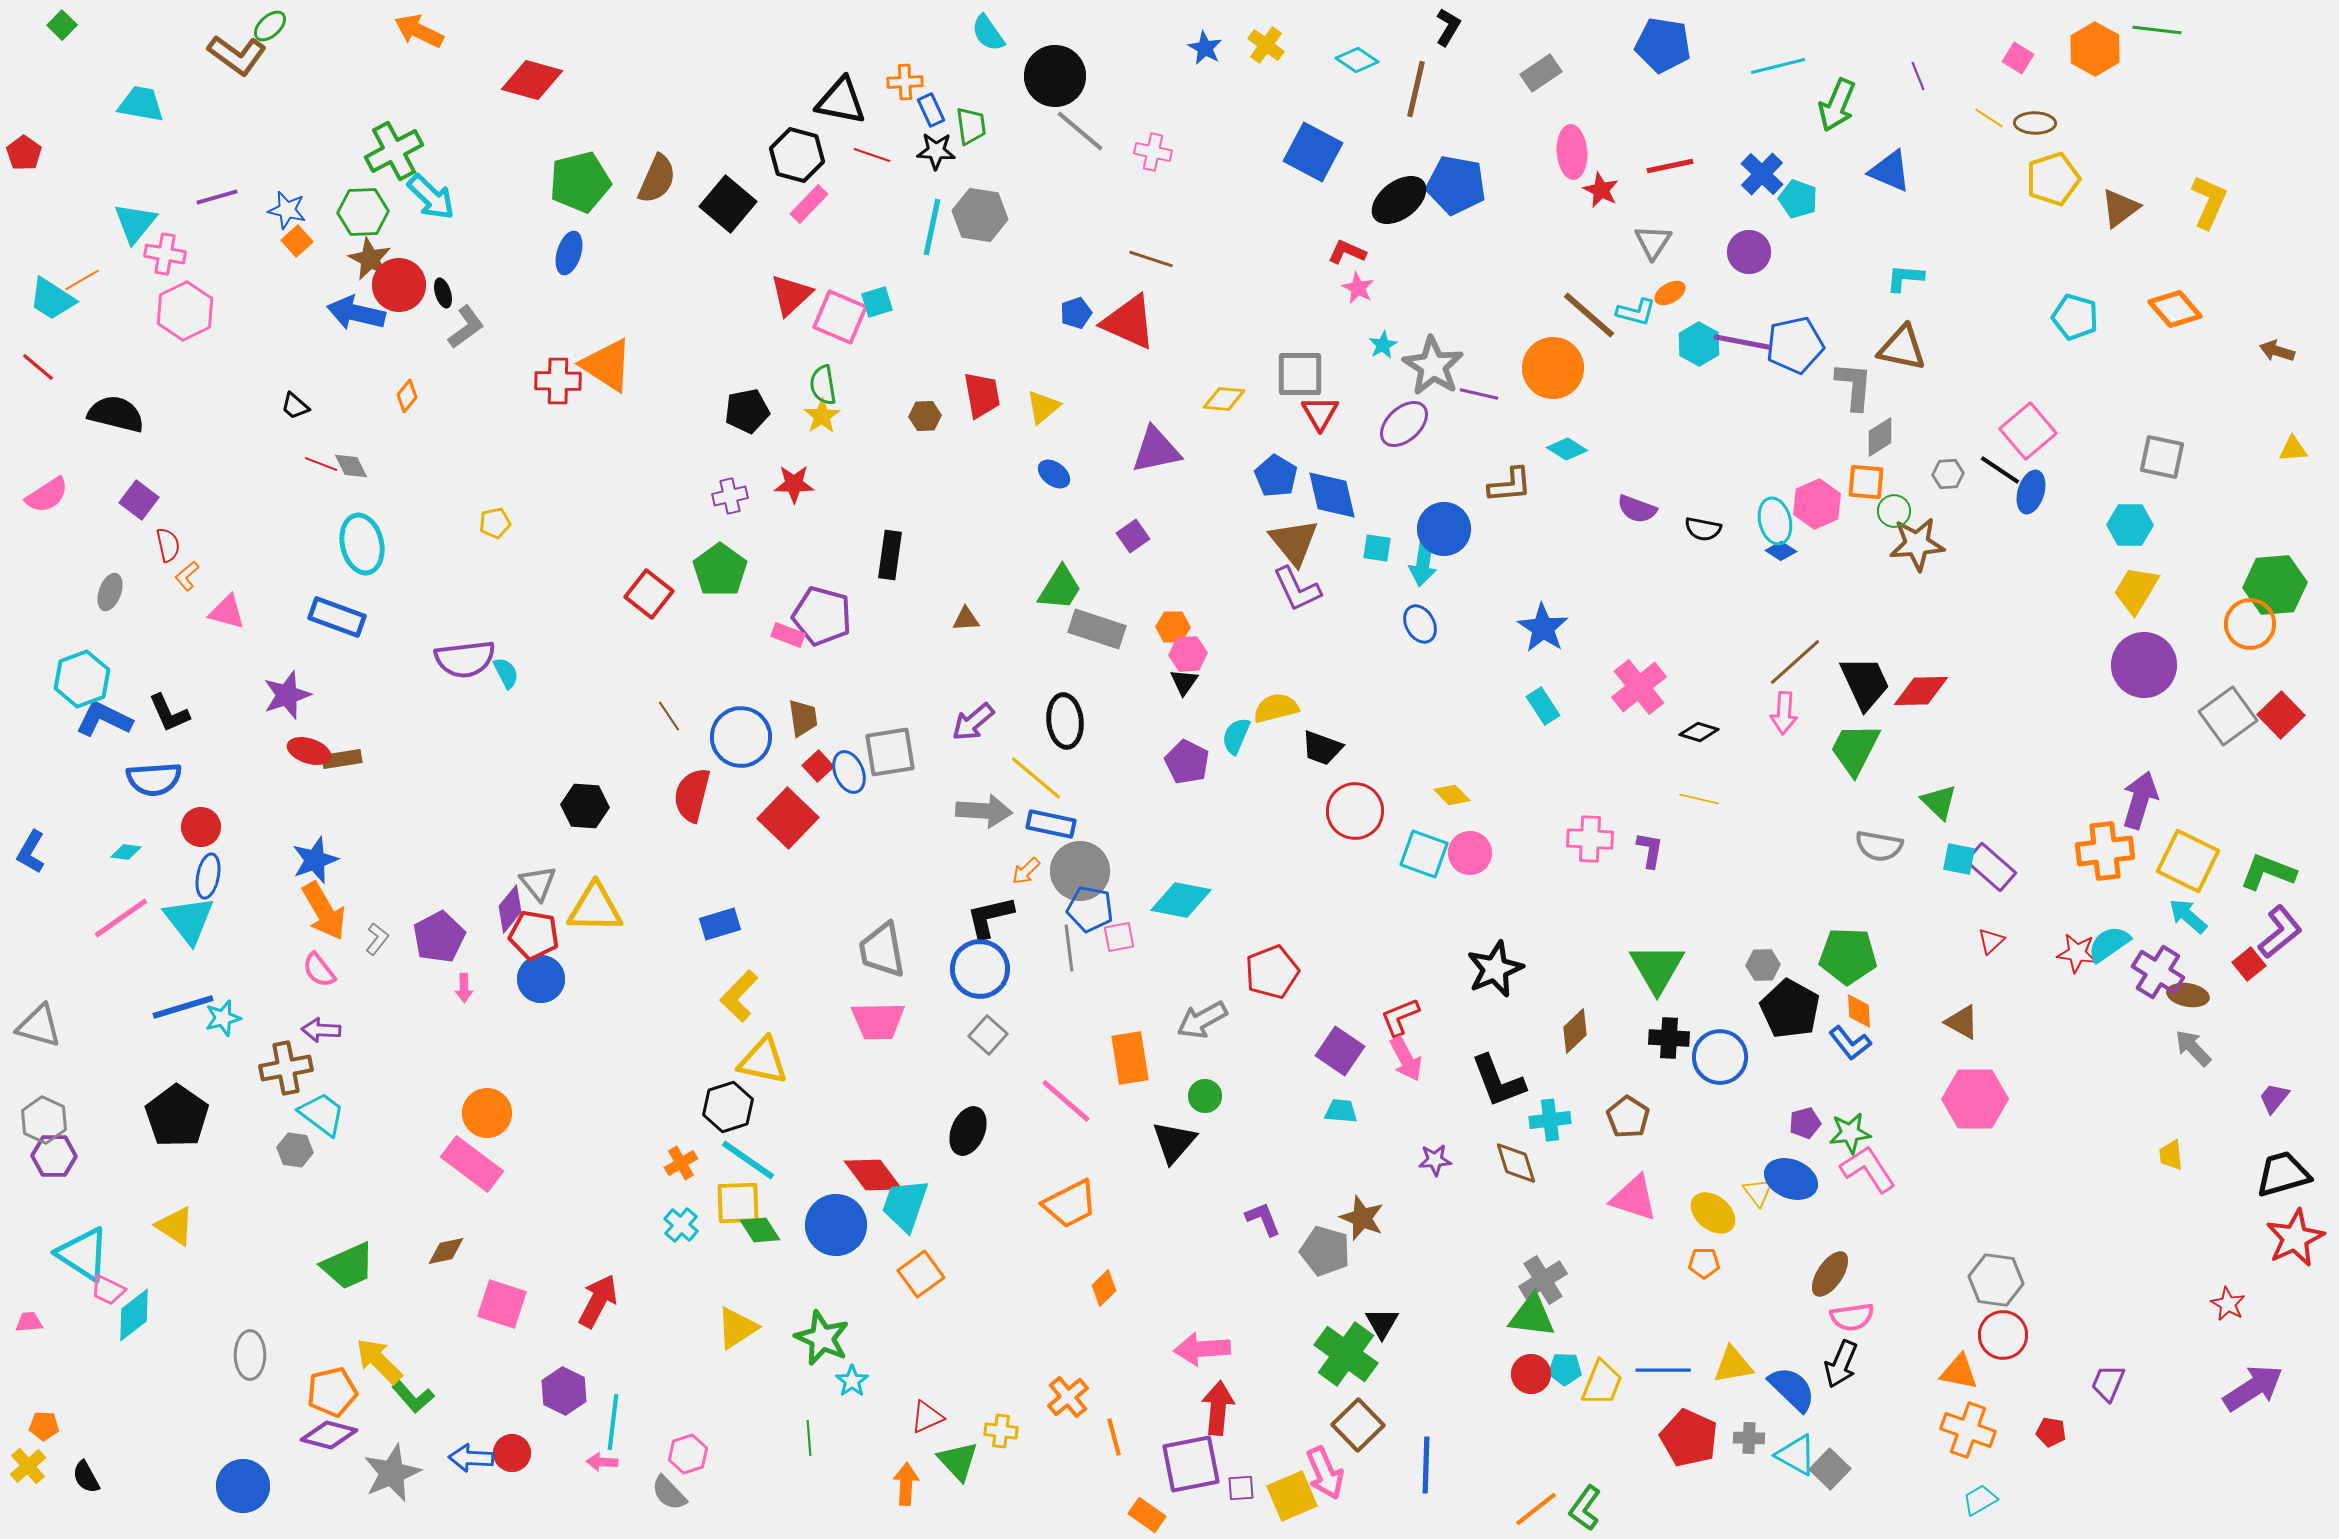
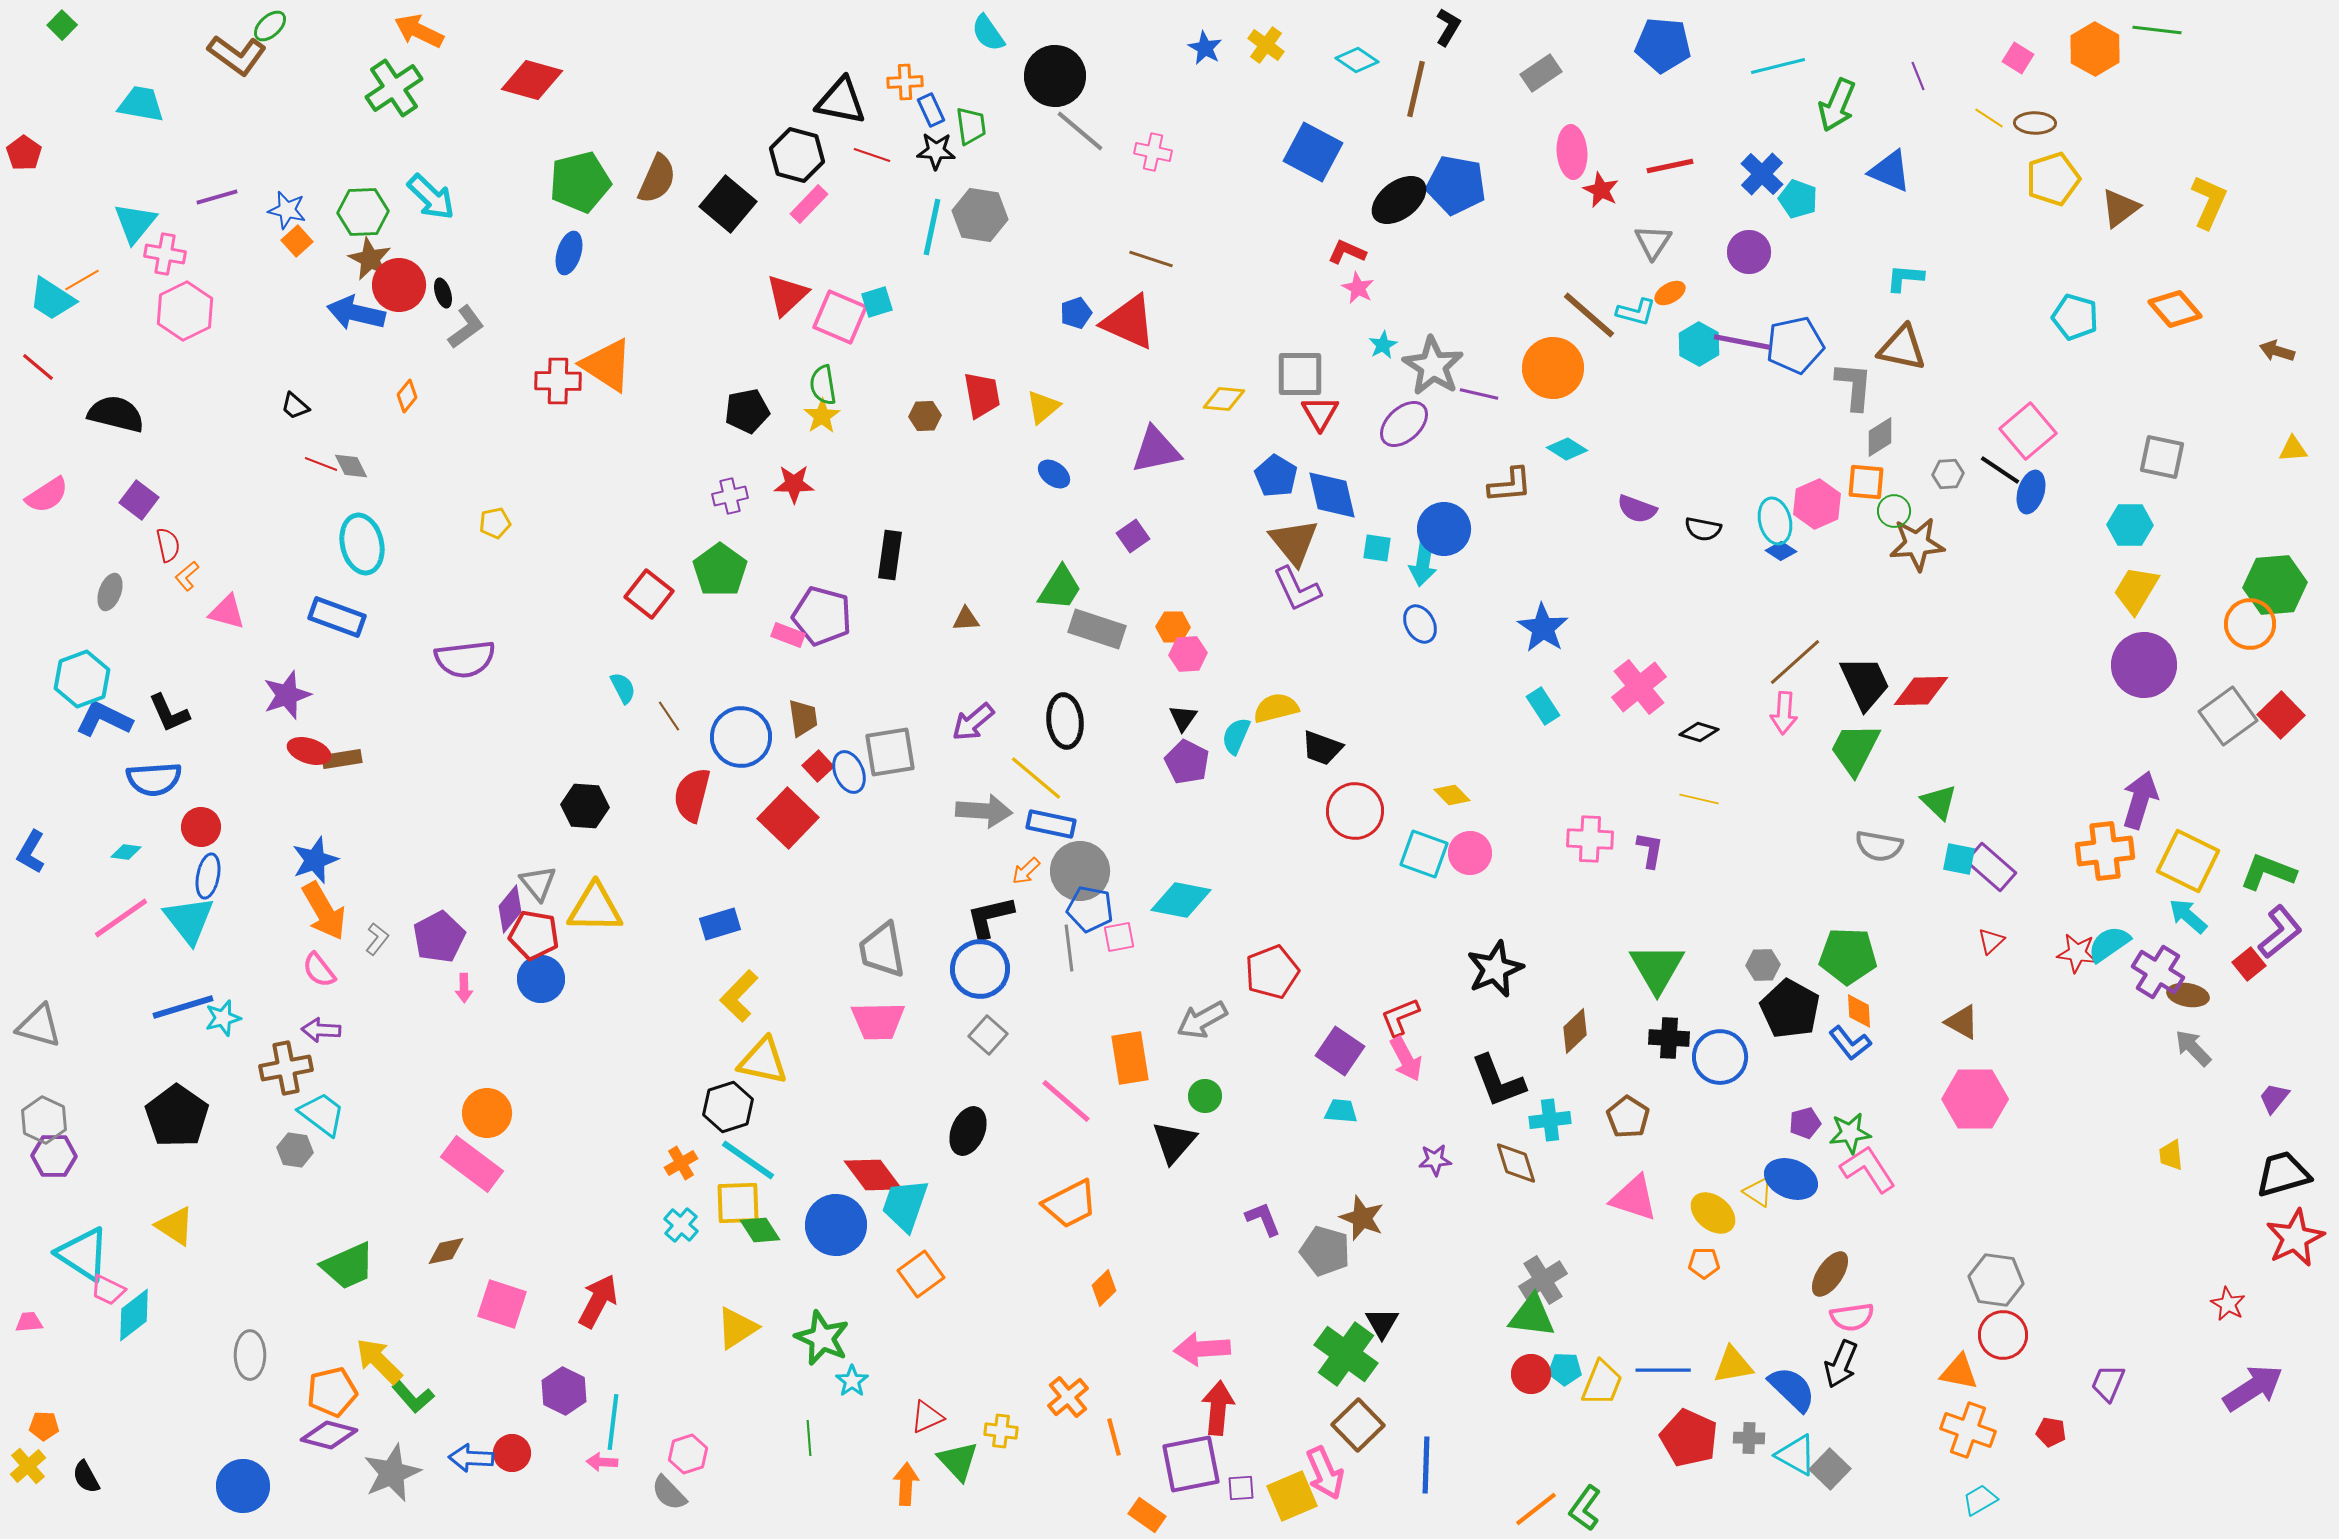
blue pentagon at (1663, 45): rotated 4 degrees counterclockwise
green cross at (394, 151): moved 63 px up; rotated 6 degrees counterclockwise
red triangle at (791, 295): moved 4 px left
cyan semicircle at (506, 673): moved 117 px right, 15 px down
black triangle at (1184, 682): moved 1 px left, 36 px down
yellow triangle at (1758, 1192): rotated 20 degrees counterclockwise
